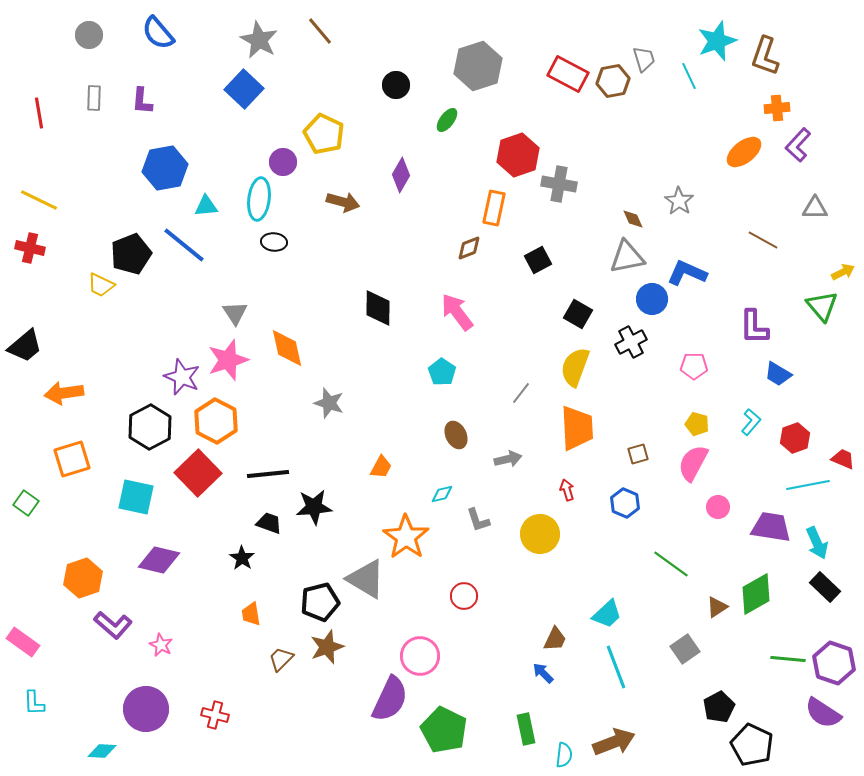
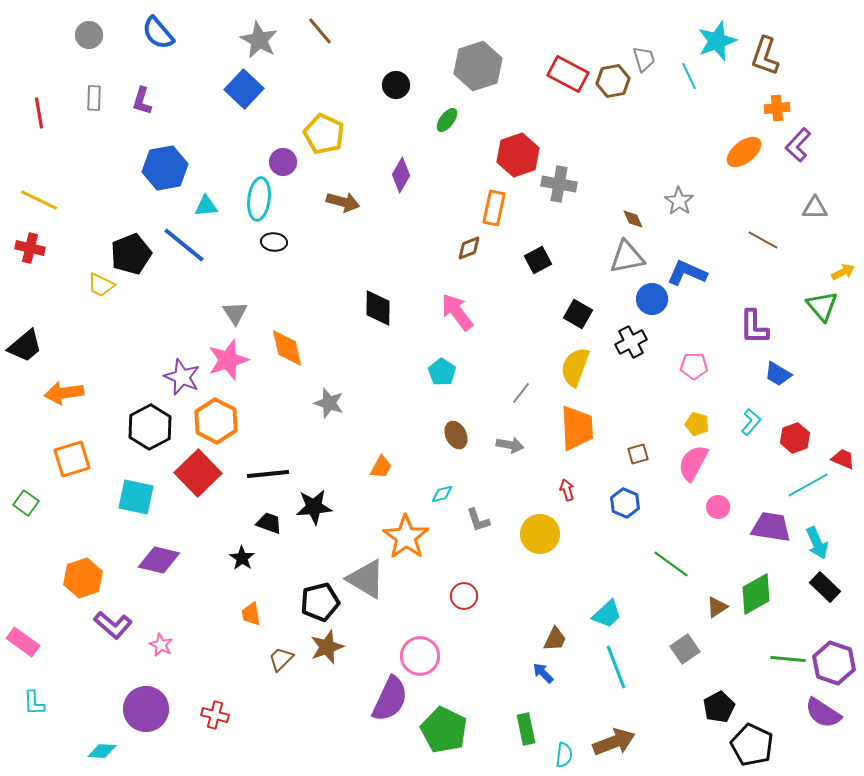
purple L-shape at (142, 101): rotated 12 degrees clockwise
gray arrow at (508, 459): moved 2 px right, 14 px up; rotated 24 degrees clockwise
cyan line at (808, 485): rotated 18 degrees counterclockwise
